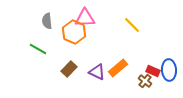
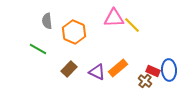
pink triangle: moved 29 px right
